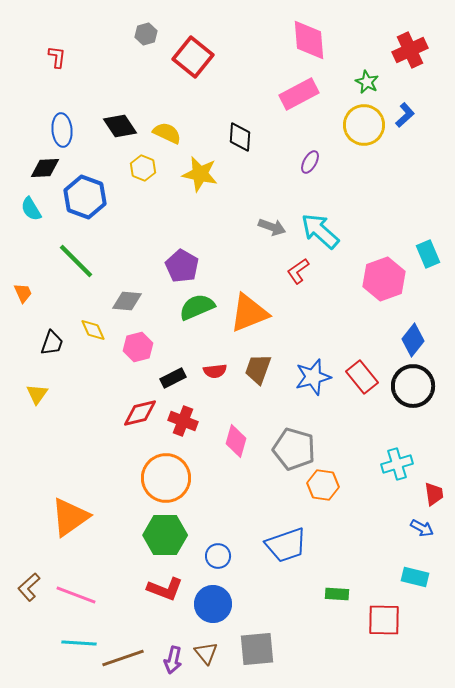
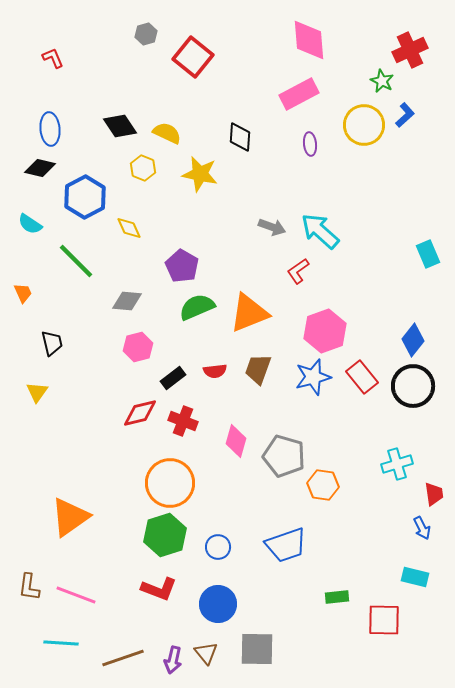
red L-shape at (57, 57): moved 4 px left, 1 px down; rotated 30 degrees counterclockwise
green star at (367, 82): moved 15 px right, 1 px up
blue ellipse at (62, 130): moved 12 px left, 1 px up
purple ellipse at (310, 162): moved 18 px up; rotated 35 degrees counterclockwise
black diamond at (45, 168): moved 5 px left; rotated 16 degrees clockwise
blue hexagon at (85, 197): rotated 12 degrees clockwise
cyan semicircle at (31, 209): moved 1 px left, 15 px down; rotated 25 degrees counterclockwise
pink hexagon at (384, 279): moved 59 px left, 52 px down
yellow diamond at (93, 330): moved 36 px right, 102 px up
black trapezoid at (52, 343): rotated 32 degrees counterclockwise
black rectangle at (173, 378): rotated 10 degrees counterclockwise
yellow triangle at (37, 394): moved 2 px up
gray pentagon at (294, 449): moved 10 px left, 7 px down
orange circle at (166, 478): moved 4 px right, 5 px down
blue arrow at (422, 528): rotated 35 degrees clockwise
green hexagon at (165, 535): rotated 18 degrees counterclockwise
blue circle at (218, 556): moved 9 px up
brown L-shape at (29, 587): rotated 40 degrees counterclockwise
red L-shape at (165, 589): moved 6 px left
green rectangle at (337, 594): moved 3 px down; rotated 10 degrees counterclockwise
blue circle at (213, 604): moved 5 px right
cyan line at (79, 643): moved 18 px left
gray square at (257, 649): rotated 6 degrees clockwise
